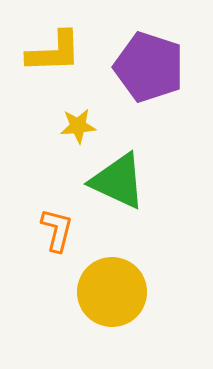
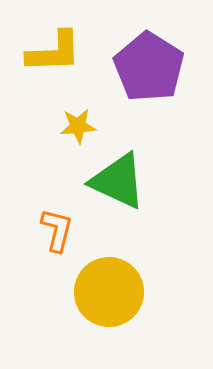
purple pentagon: rotated 14 degrees clockwise
yellow circle: moved 3 px left
